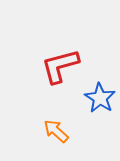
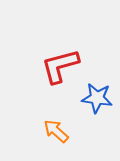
blue star: moved 3 px left; rotated 24 degrees counterclockwise
